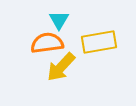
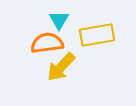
yellow rectangle: moved 2 px left, 7 px up
